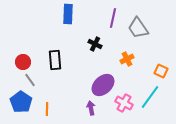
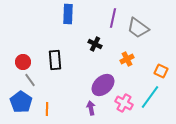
gray trapezoid: rotated 20 degrees counterclockwise
